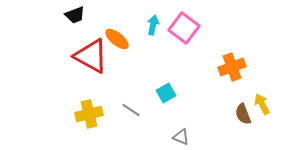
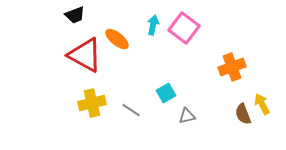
red triangle: moved 6 px left, 1 px up
yellow cross: moved 3 px right, 11 px up
gray triangle: moved 6 px right, 21 px up; rotated 36 degrees counterclockwise
